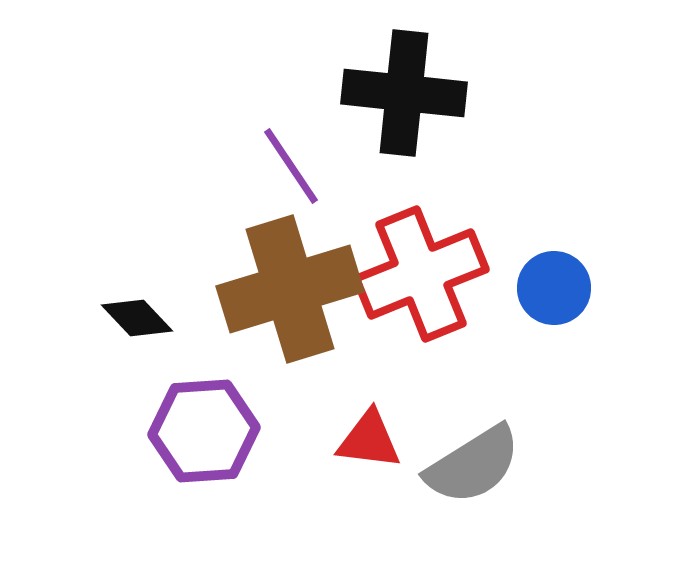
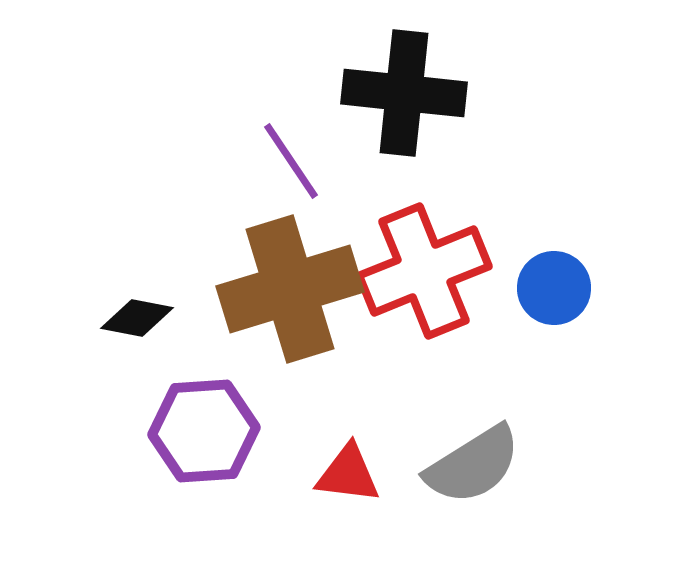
purple line: moved 5 px up
red cross: moved 3 px right, 3 px up
black diamond: rotated 36 degrees counterclockwise
red triangle: moved 21 px left, 34 px down
